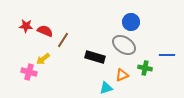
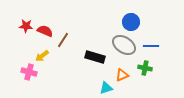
blue line: moved 16 px left, 9 px up
yellow arrow: moved 1 px left, 3 px up
